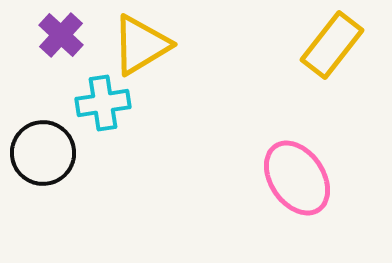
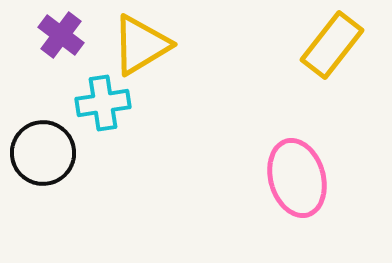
purple cross: rotated 6 degrees counterclockwise
pink ellipse: rotated 18 degrees clockwise
